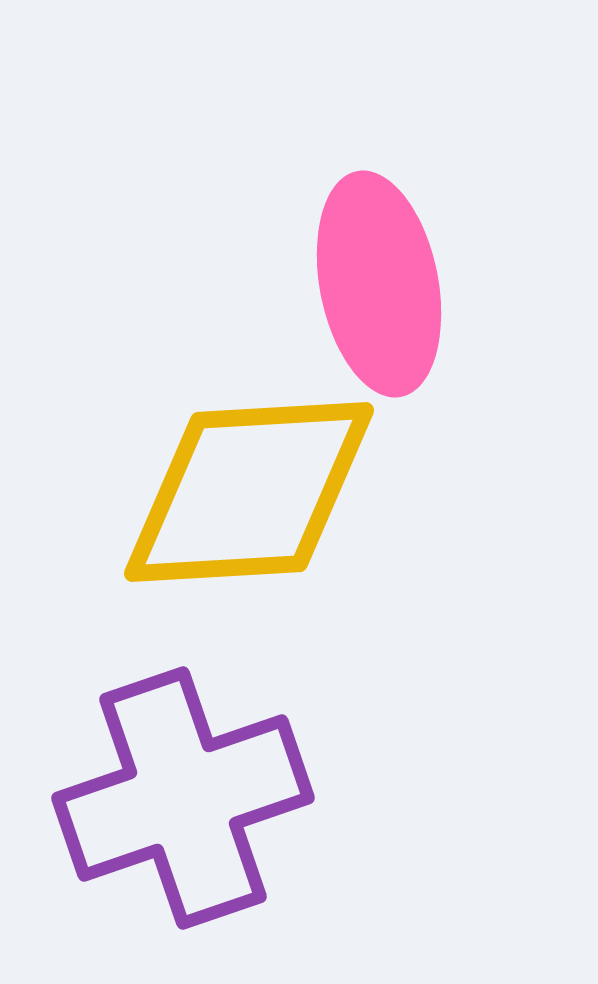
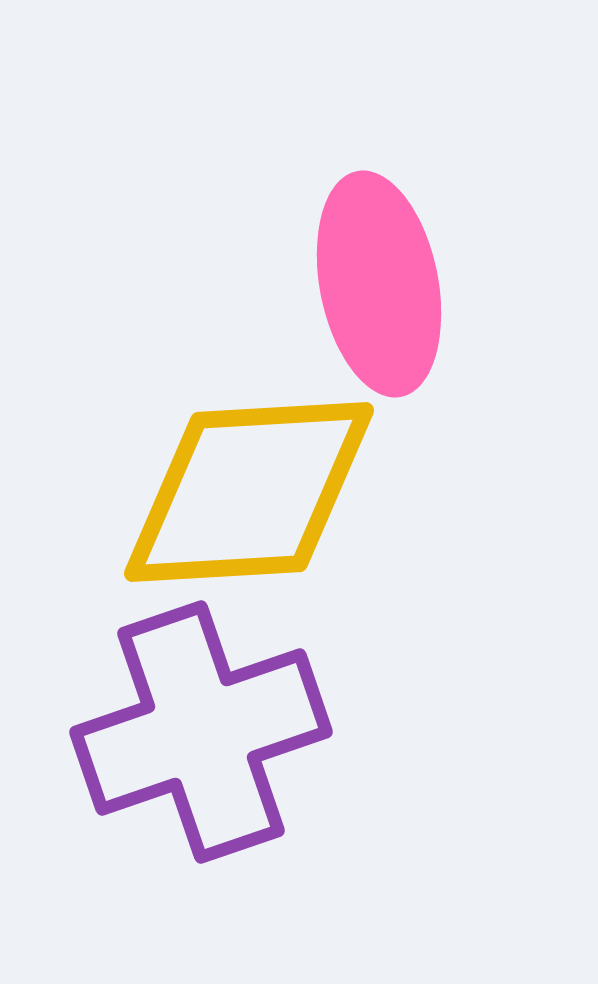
purple cross: moved 18 px right, 66 px up
